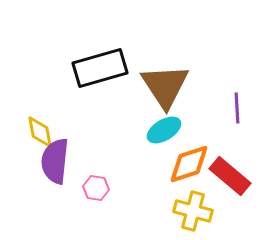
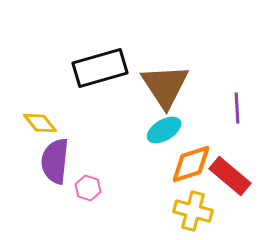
yellow diamond: moved 9 px up; rotated 28 degrees counterclockwise
orange diamond: moved 2 px right
pink hexagon: moved 8 px left; rotated 10 degrees clockwise
